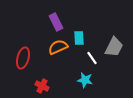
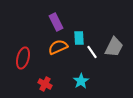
white line: moved 6 px up
cyan star: moved 4 px left, 1 px down; rotated 28 degrees clockwise
red cross: moved 3 px right, 2 px up
